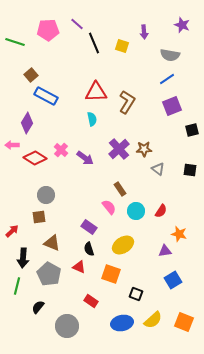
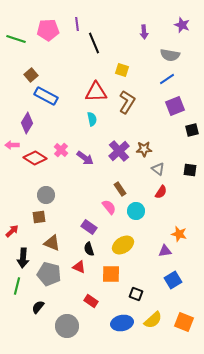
purple line at (77, 24): rotated 40 degrees clockwise
green line at (15, 42): moved 1 px right, 3 px up
yellow square at (122, 46): moved 24 px down
purple square at (172, 106): moved 3 px right
purple cross at (119, 149): moved 2 px down
red semicircle at (161, 211): moved 19 px up
gray pentagon at (49, 274): rotated 15 degrees counterclockwise
orange square at (111, 274): rotated 18 degrees counterclockwise
